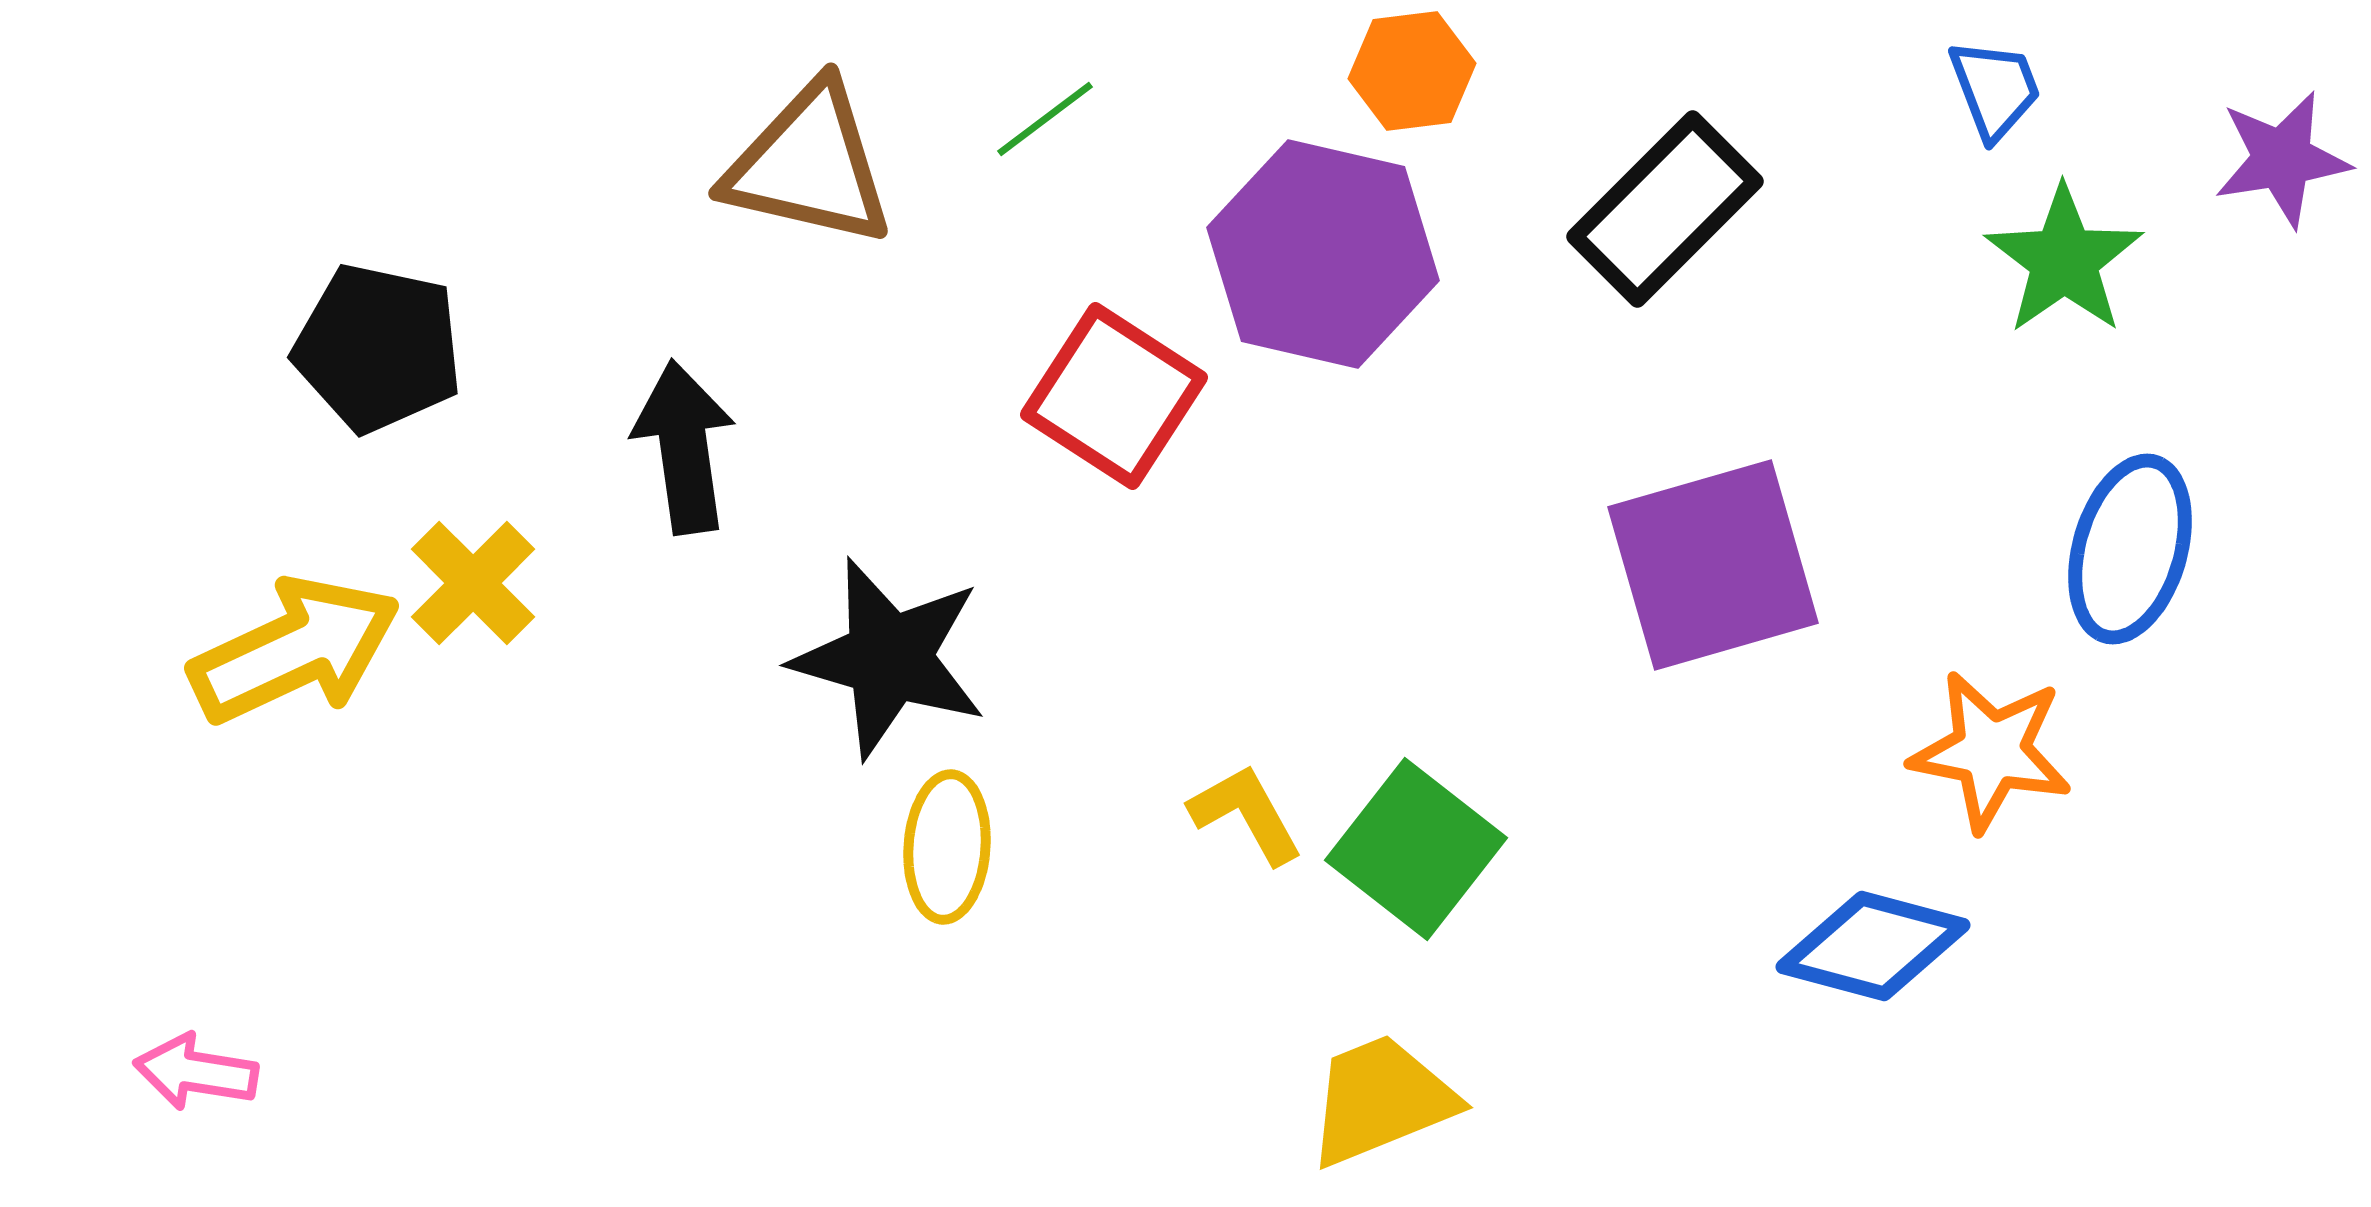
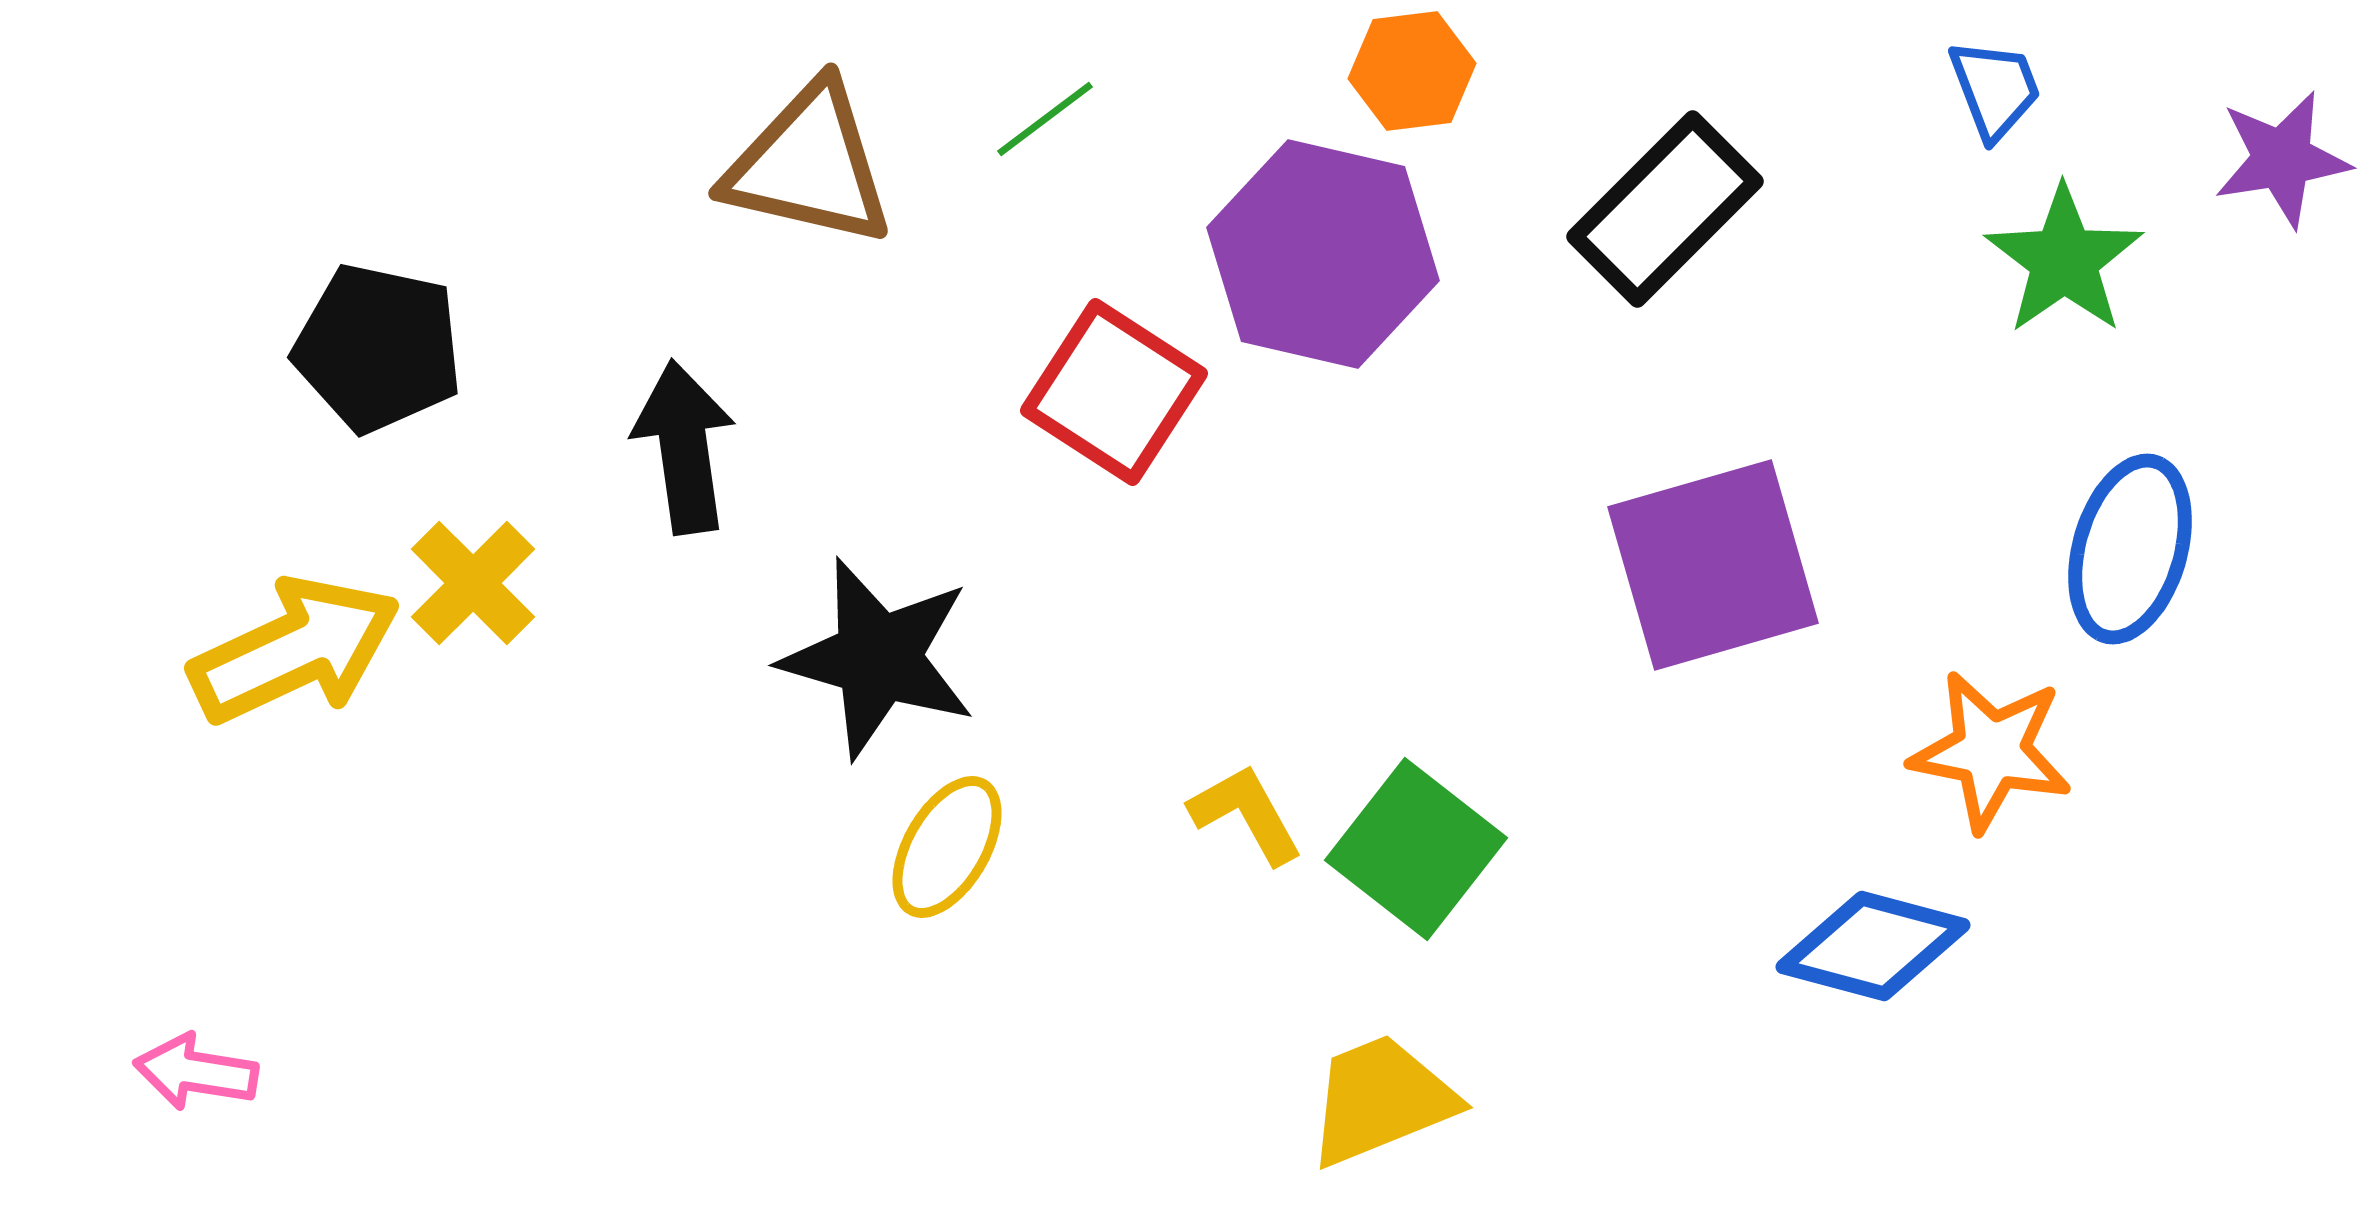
red square: moved 4 px up
black star: moved 11 px left
yellow ellipse: rotated 26 degrees clockwise
